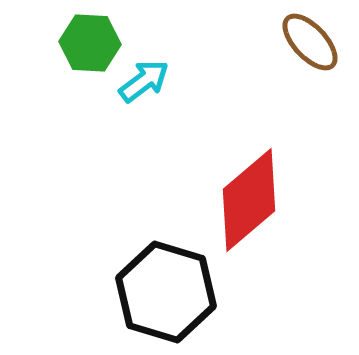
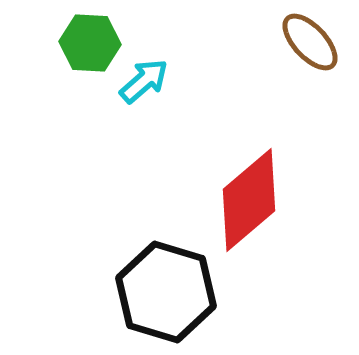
cyan arrow: rotated 4 degrees counterclockwise
